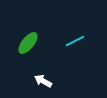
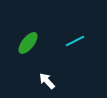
white arrow: moved 4 px right; rotated 18 degrees clockwise
